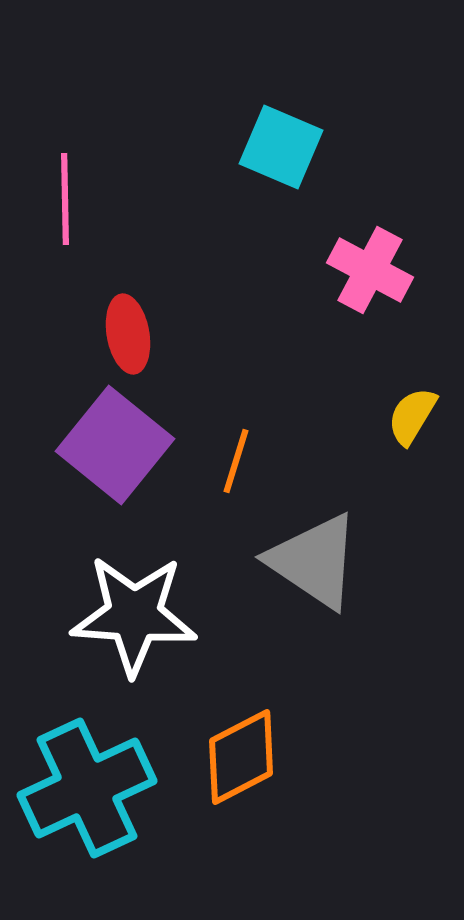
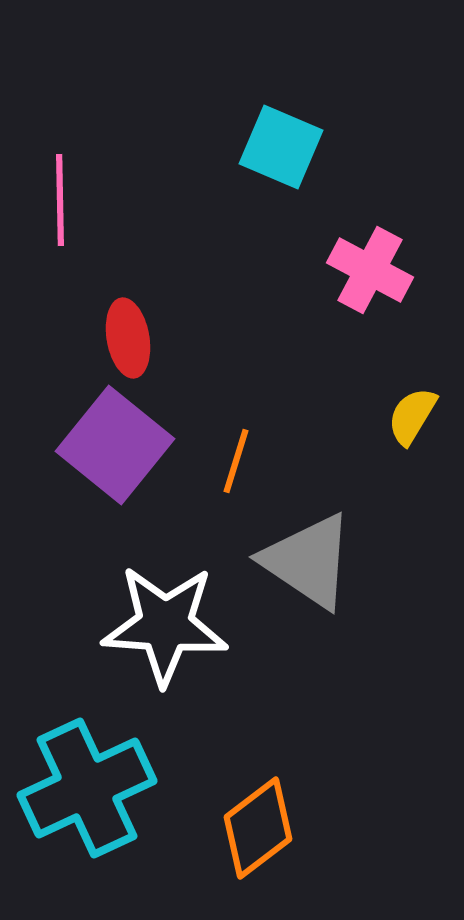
pink line: moved 5 px left, 1 px down
red ellipse: moved 4 px down
gray triangle: moved 6 px left
white star: moved 31 px right, 10 px down
orange diamond: moved 17 px right, 71 px down; rotated 10 degrees counterclockwise
